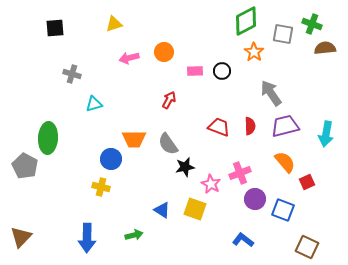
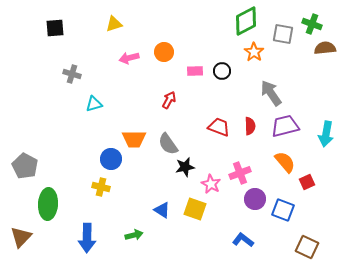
green ellipse: moved 66 px down
